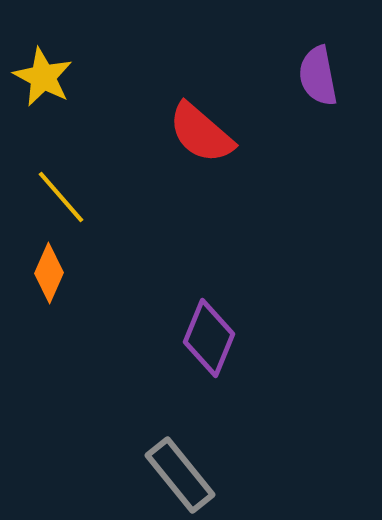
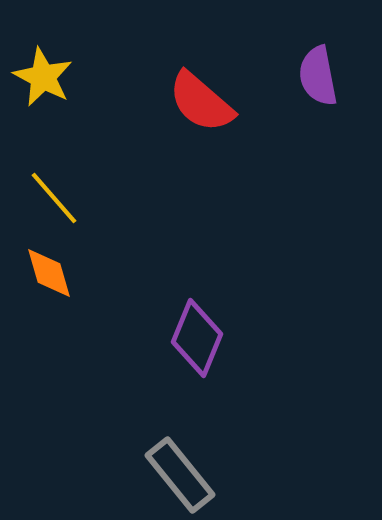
red semicircle: moved 31 px up
yellow line: moved 7 px left, 1 px down
orange diamond: rotated 40 degrees counterclockwise
purple diamond: moved 12 px left
